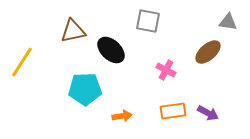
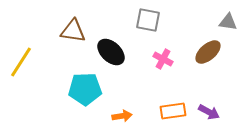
gray square: moved 1 px up
brown triangle: rotated 20 degrees clockwise
black ellipse: moved 2 px down
yellow line: moved 1 px left
pink cross: moved 3 px left, 11 px up
purple arrow: moved 1 px right, 1 px up
